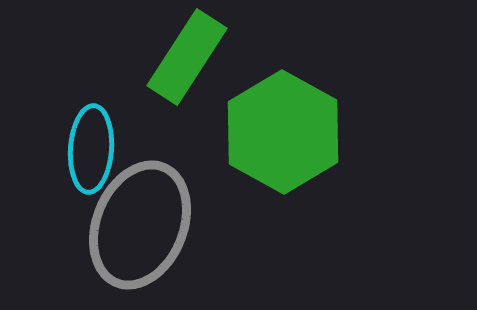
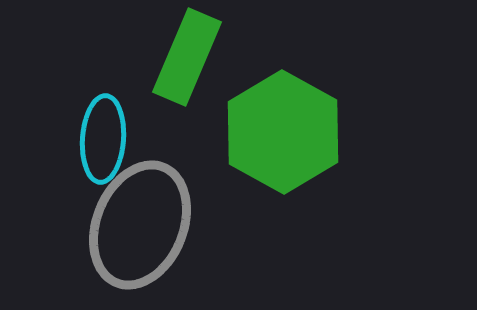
green rectangle: rotated 10 degrees counterclockwise
cyan ellipse: moved 12 px right, 10 px up
